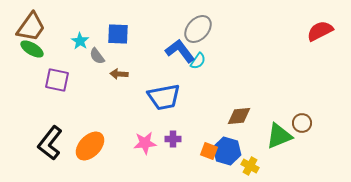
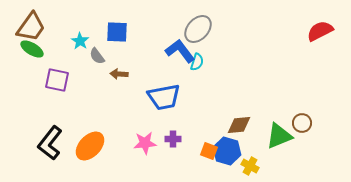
blue square: moved 1 px left, 2 px up
cyan semicircle: moved 1 px left, 1 px down; rotated 18 degrees counterclockwise
brown diamond: moved 9 px down
